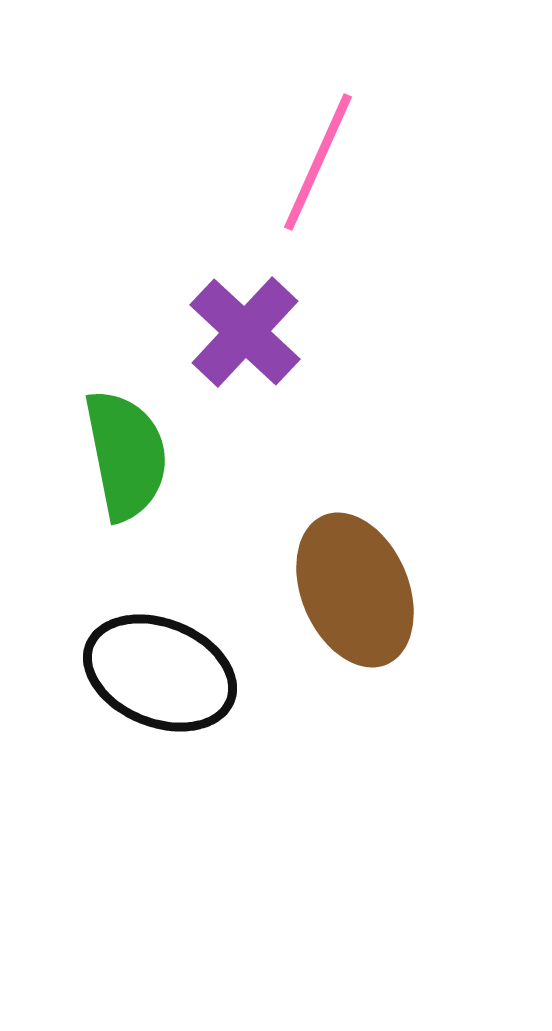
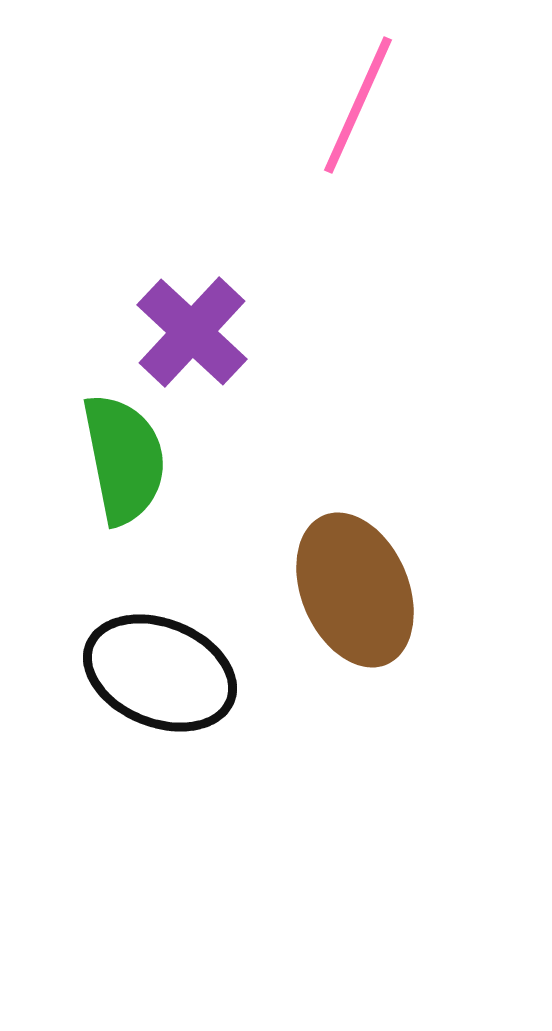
pink line: moved 40 px right, 57 px up
purple cross: moved 53 px left
green semicircle: moved 2 px left, 4 px down
